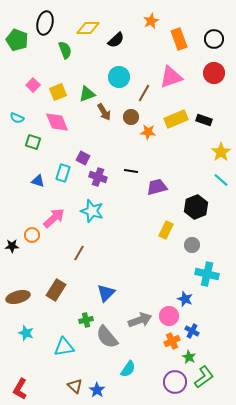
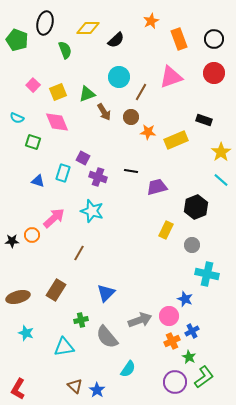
brown line at (144, 93): moved 3 px left, 1 px up
yellow rectangle at (176, 119): moved 21 px down
black star at (12, 246): moved 5 px up
green cross at (86, 320): moved 5 px left
blue cross at (192, 331): rotated 32 degrees clockwise
red L-shape at (20, 389): moved 2 px left
